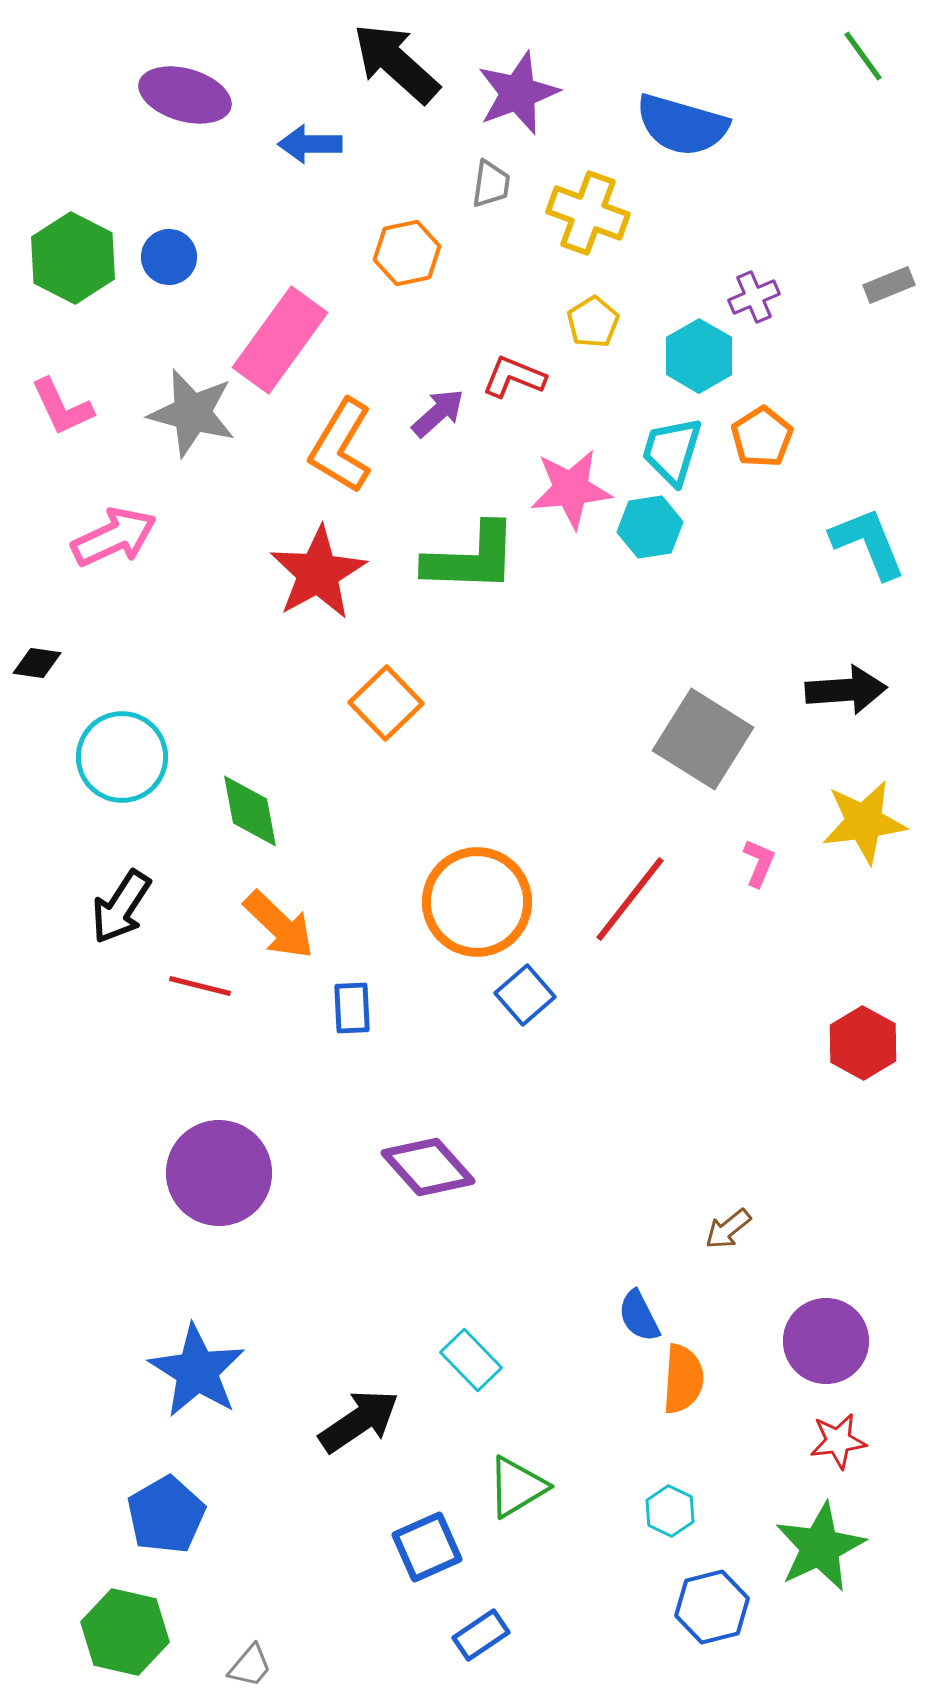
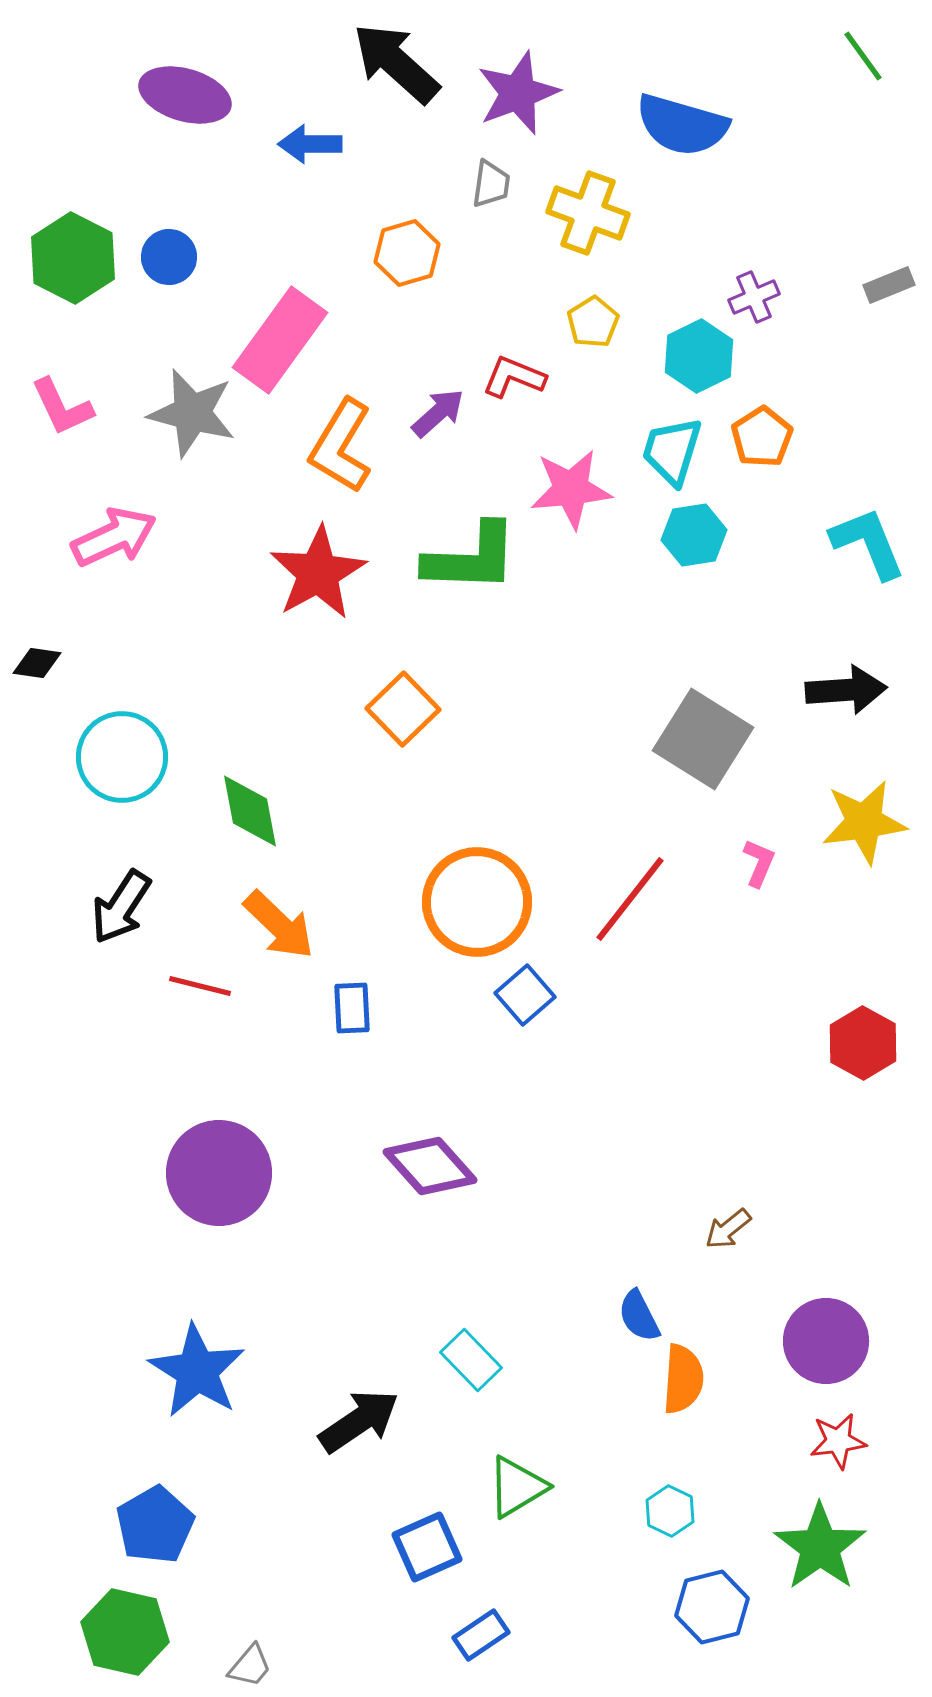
orange hexagon at (407, 253): rotated 4 degrees counterclockwise
cyan hexagon at (699, 356): rotated 4 degrees clockwise
cyan hexagon at (650, 527): moved 44 px right, 8 px down
orange square at (386, 703): moved 17 px right, 6 px down
purple diamond at (428, 1167): moved 2 px right, 1 px up
blue pentagon at (166, 1515): moved 11 px left, 10 px down
green star at (820, 1547): rotated 10 degrees counterclockwise
